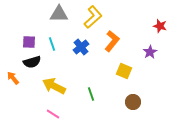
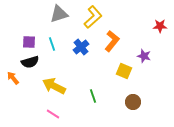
gray triangle: rotated 18 degrees counterclockwise
red star: rotated 16 degrees counterclockwise
purple star: moved 6 px left, 4 px down; rotated 24 degrees counterclockwise
black semicircle: moved 2 px left
green line: moved 2 px right, 2 px down
